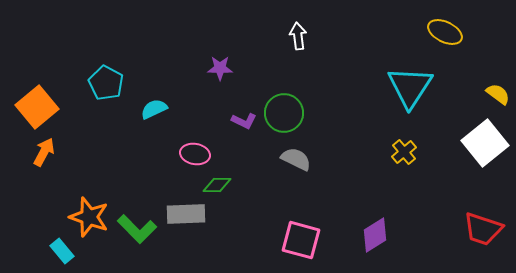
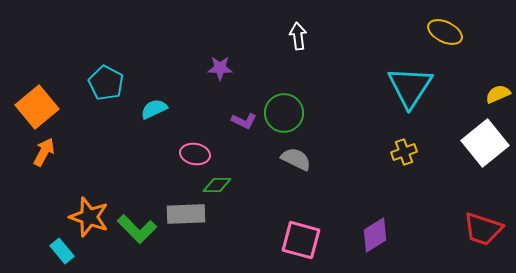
yellow semicircle: rotated 60 degrees counterclockwise
yellow cross: rotated 20 degrees clockwise
